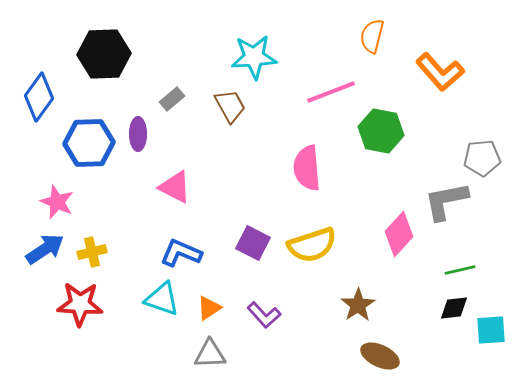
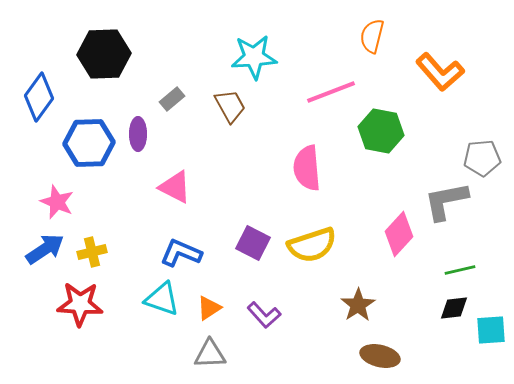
brown ellipse: rotated 12 degrees counterclockwise
